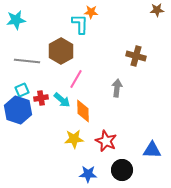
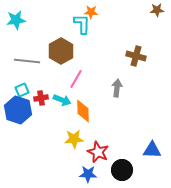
cyan L-shape: moved 2 px right
cyan arrow: rotated 18 degrees counterclockwise
red star: moved 8 px left, 11 px down
